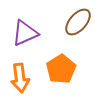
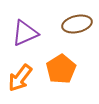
brown ellipse: moved 1 px left, 2 px down; rotated 36 degrees clockwise
orange arrow: rotated 44 degrees clockwise
